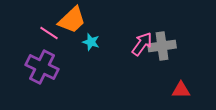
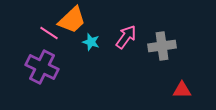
pink arrow: moved 16 px left, 7 px up
red triangle: moved 1 px right
